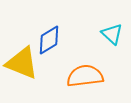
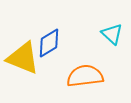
blue diamond: moved 3 px down
yellow triangle: moved 1 px right, 5 px up
